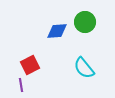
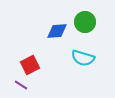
cyan semicircle: moved 1 px left, 10 px up; rotated 35 degrees counterclockwise
purple line: rotated 48 degrees counterclockwise
